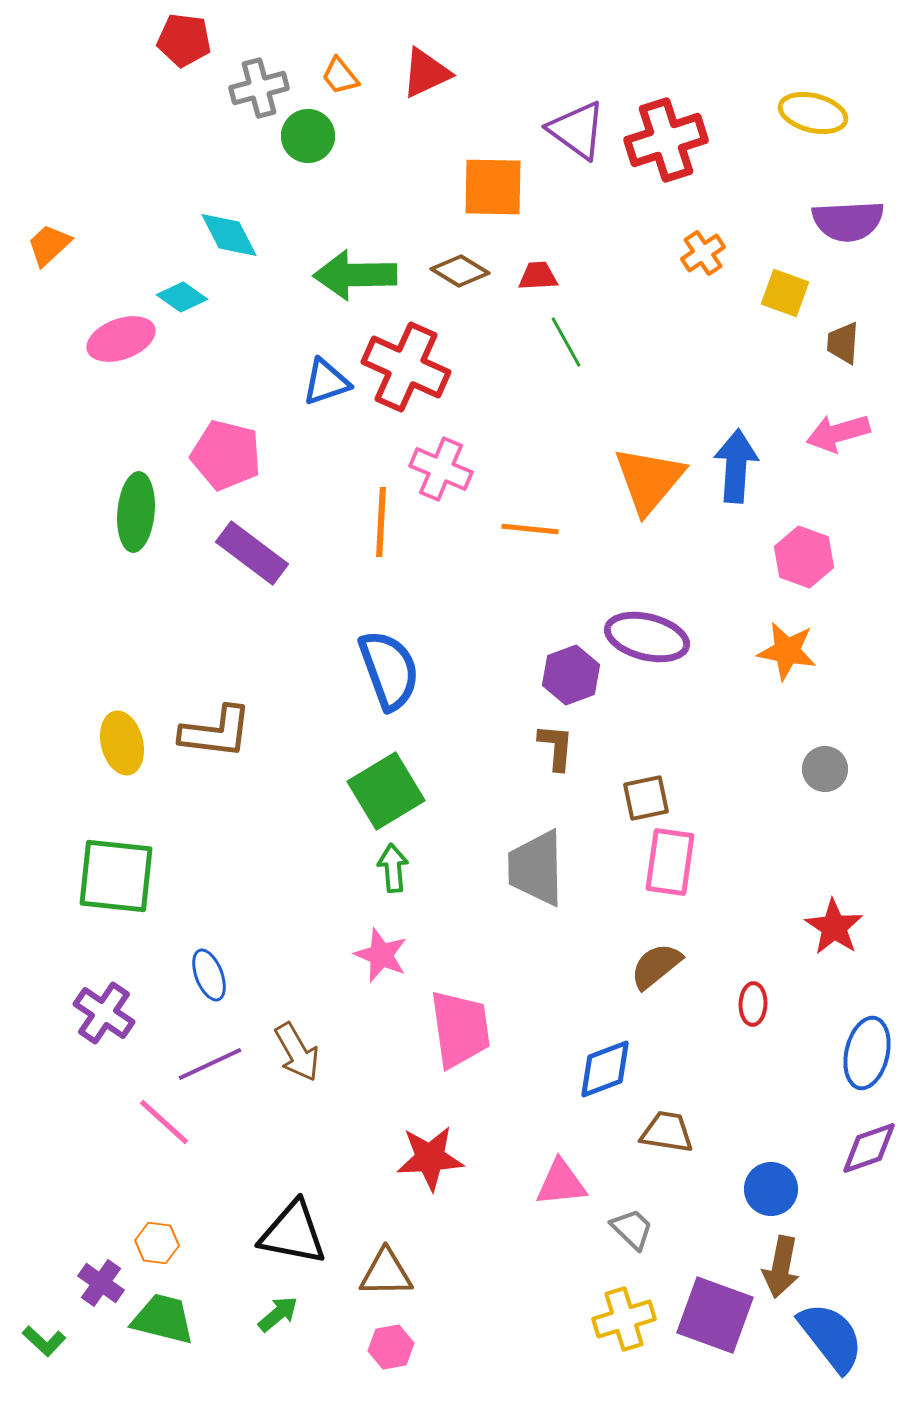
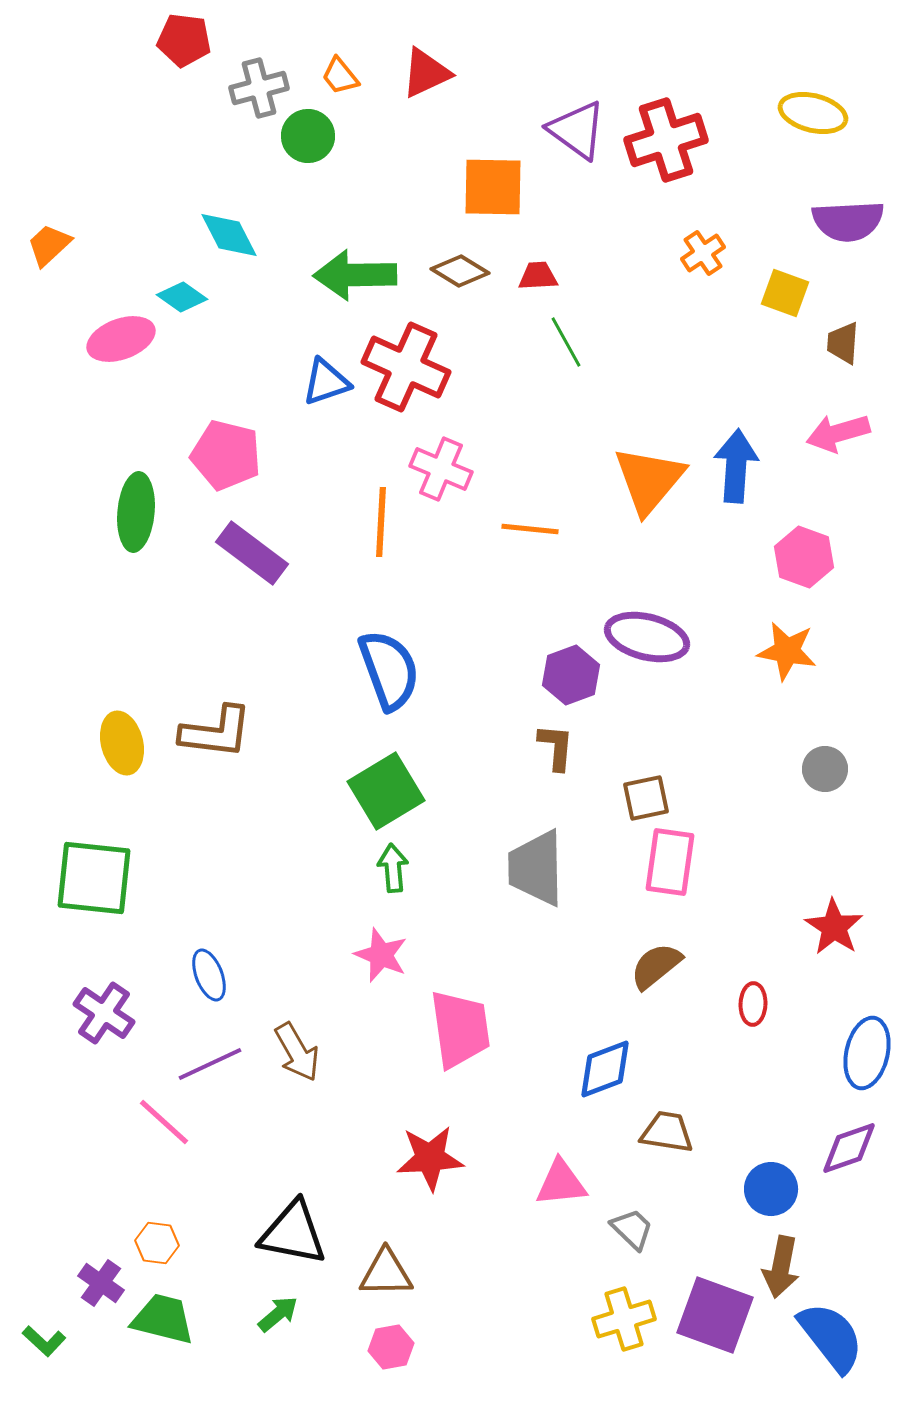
green square at (116, 876): moved 22 px left, 2 px down
purple diamond at (869, 1148): moved 20 px left
